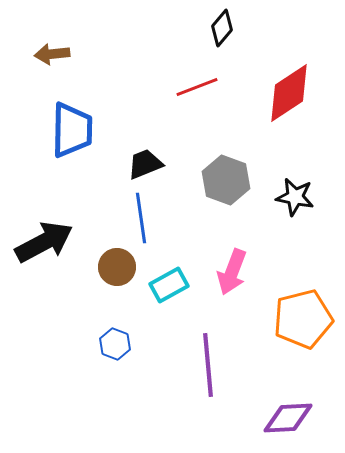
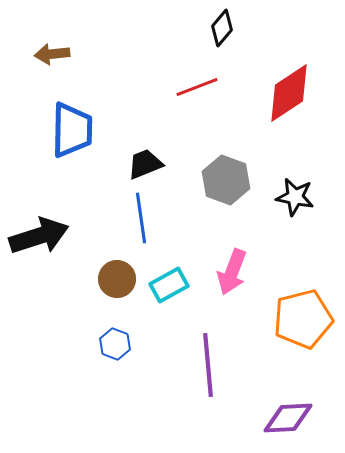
black arrow: moved 5 px left, 6 px up; rotated 10 degrees clockwise
brown circle: moved 12 px down
